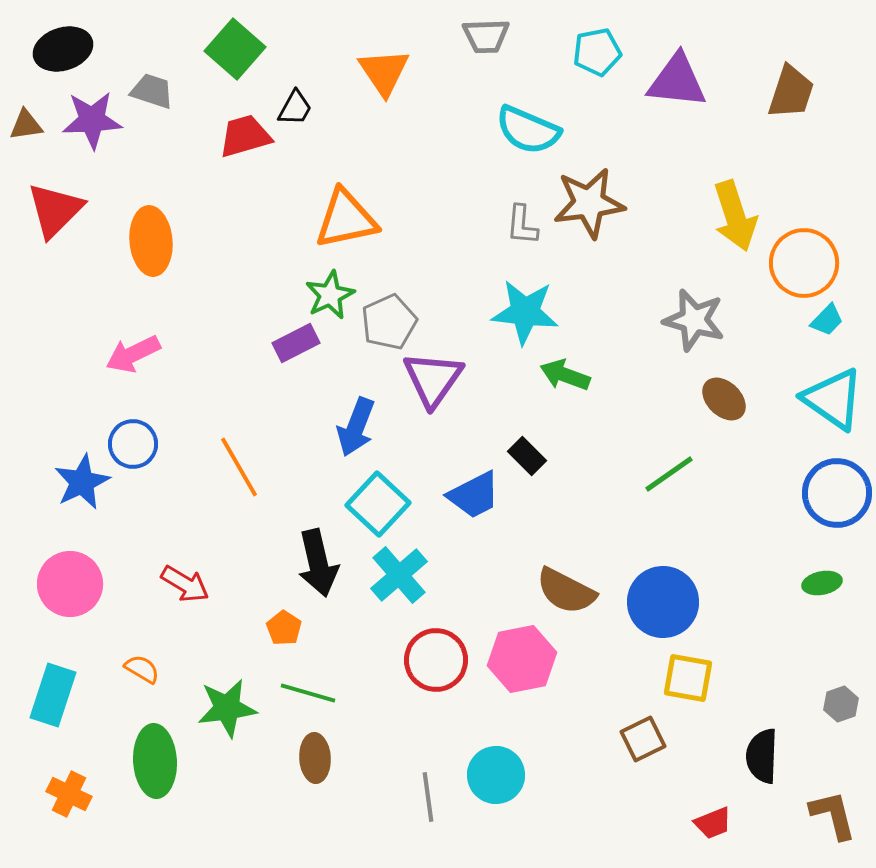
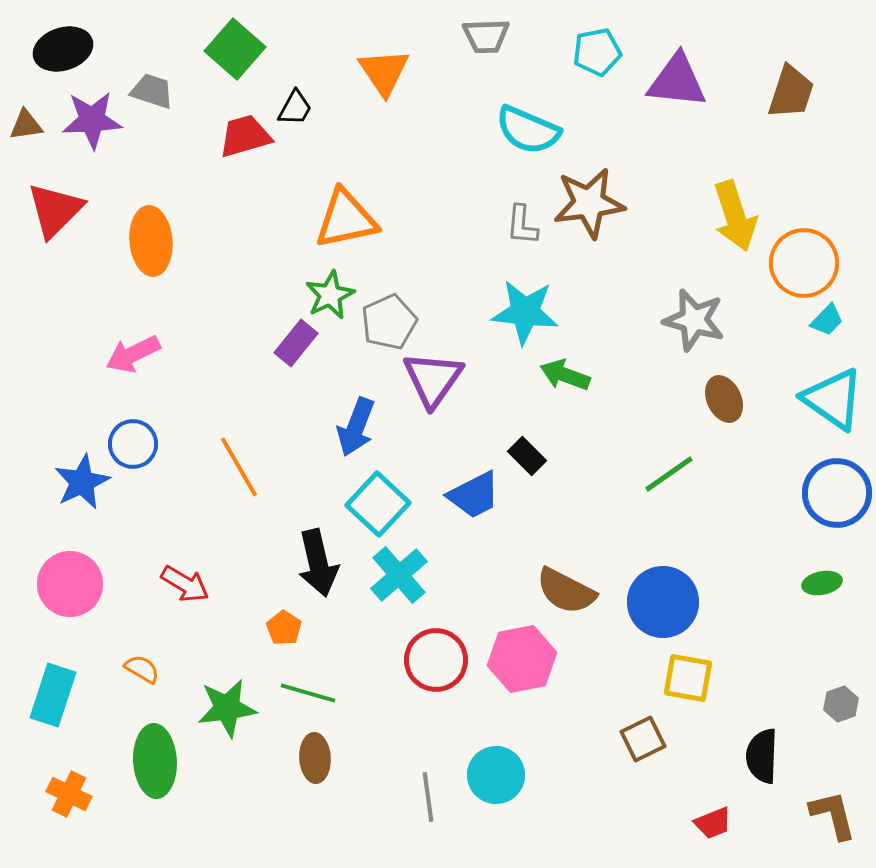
purple rectangle at (296, 343): rotated 24 degrees counterclockwise
brown ellipse at (724, 399): rotated 21 degrees clockwise
